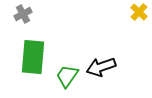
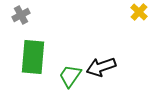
gray cross: moved 2 px left, 1 px down
green trapezoid: moved 3 px right
